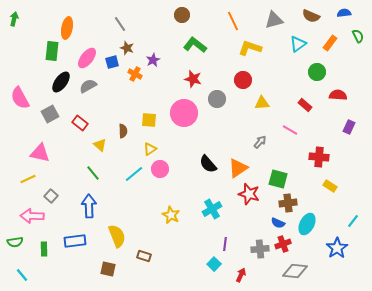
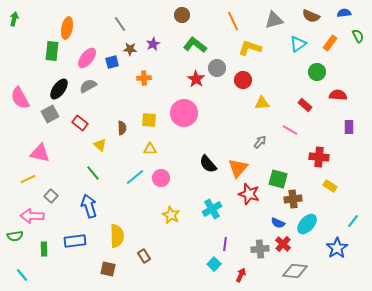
brown star at (127, 48): moved 3 px right, 1 px down; rotated 16 degrees counterclockwise
purple star at (153, 60): moved 16 px up
orange cross at (135, 74): moved 9 px right, 4 px down; rotated 32 degrees counterclockwise
red star at (193, 79): moved 3 px right; rotated 18 degrees clockwise
black ellipse at (61, 82): moved 2 px left, 7 px down
gray circle at (217, 99): moved 31 px up
purple rectangle at (349, 127): rotated 24 degrees counterclockwise
brown semicircle at (123, 131): moved 1 px left, 3 px up
yellow triangle at (150, 149): rotated 32 degrees clockwise
orange triangle at (238, 168): rotated 15 degrees counterclockwise
pink circle at (160, 169): moved 1 px right, 9 px down
cyan line at (134, 174): moved 1 px right, 3 px down
brown cross at (288, 203): moved 5 px right, 4 px up
blue arrow at (89, 206): rotated 15 degrees counterclockwise
cyan ellipse at (307, 224): rotated 15 degrees clockwise
yellow semicircle at (117, 236): rotated 20 degrees clockwise
green semicircle at (15, 242): moved 6 px up
red cross at (283, 244): rotated 28 degrees counterclockwise
brown rectangle at (144, 256): rotated 40 degrees clockwise
